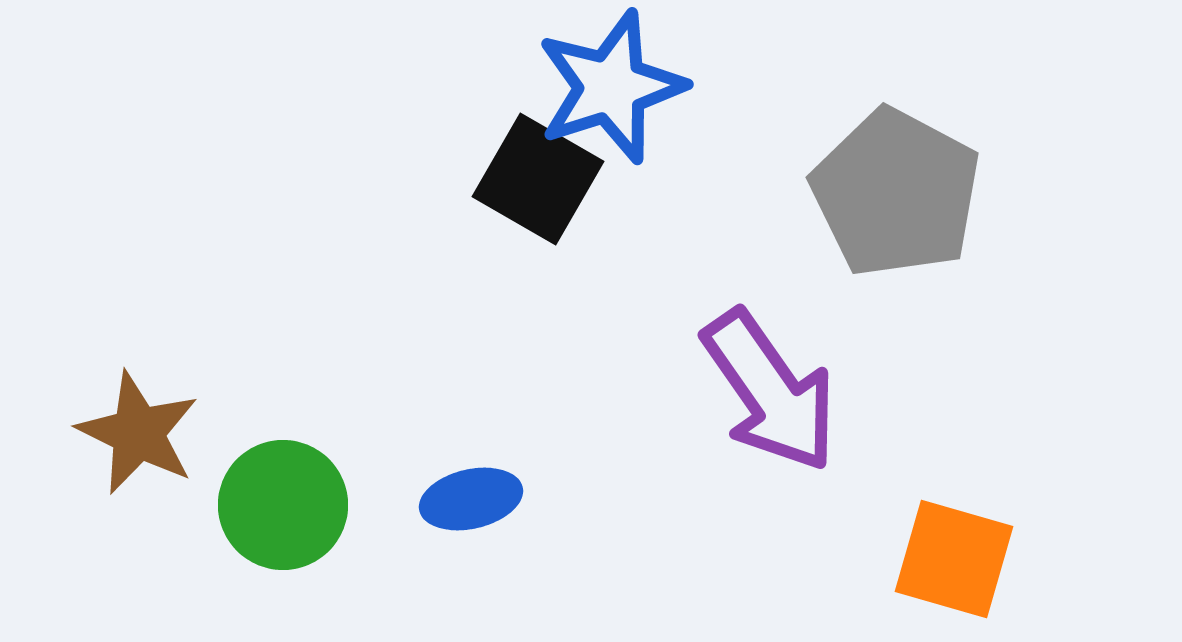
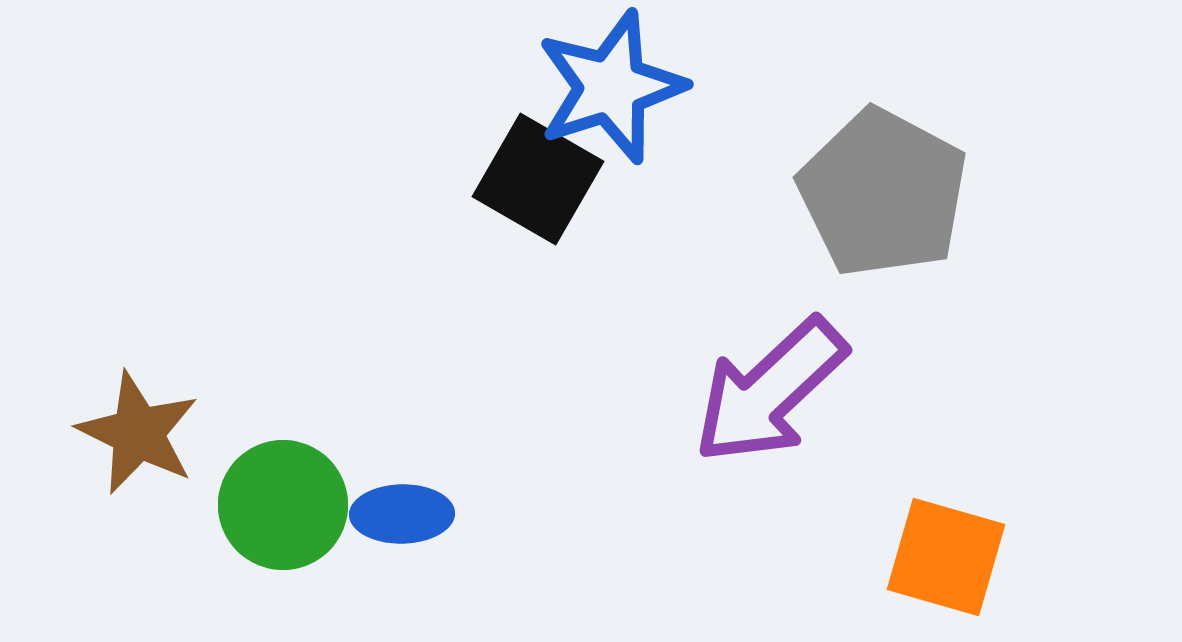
gray pentagon: moved 13 px left
purple arrow: rotated 82 degrees clockwise
blue ellipse: moved 69 px left, 15 px down; rotated 12 degrees clockwise
orange square: moved 8 px left, 2 px up
